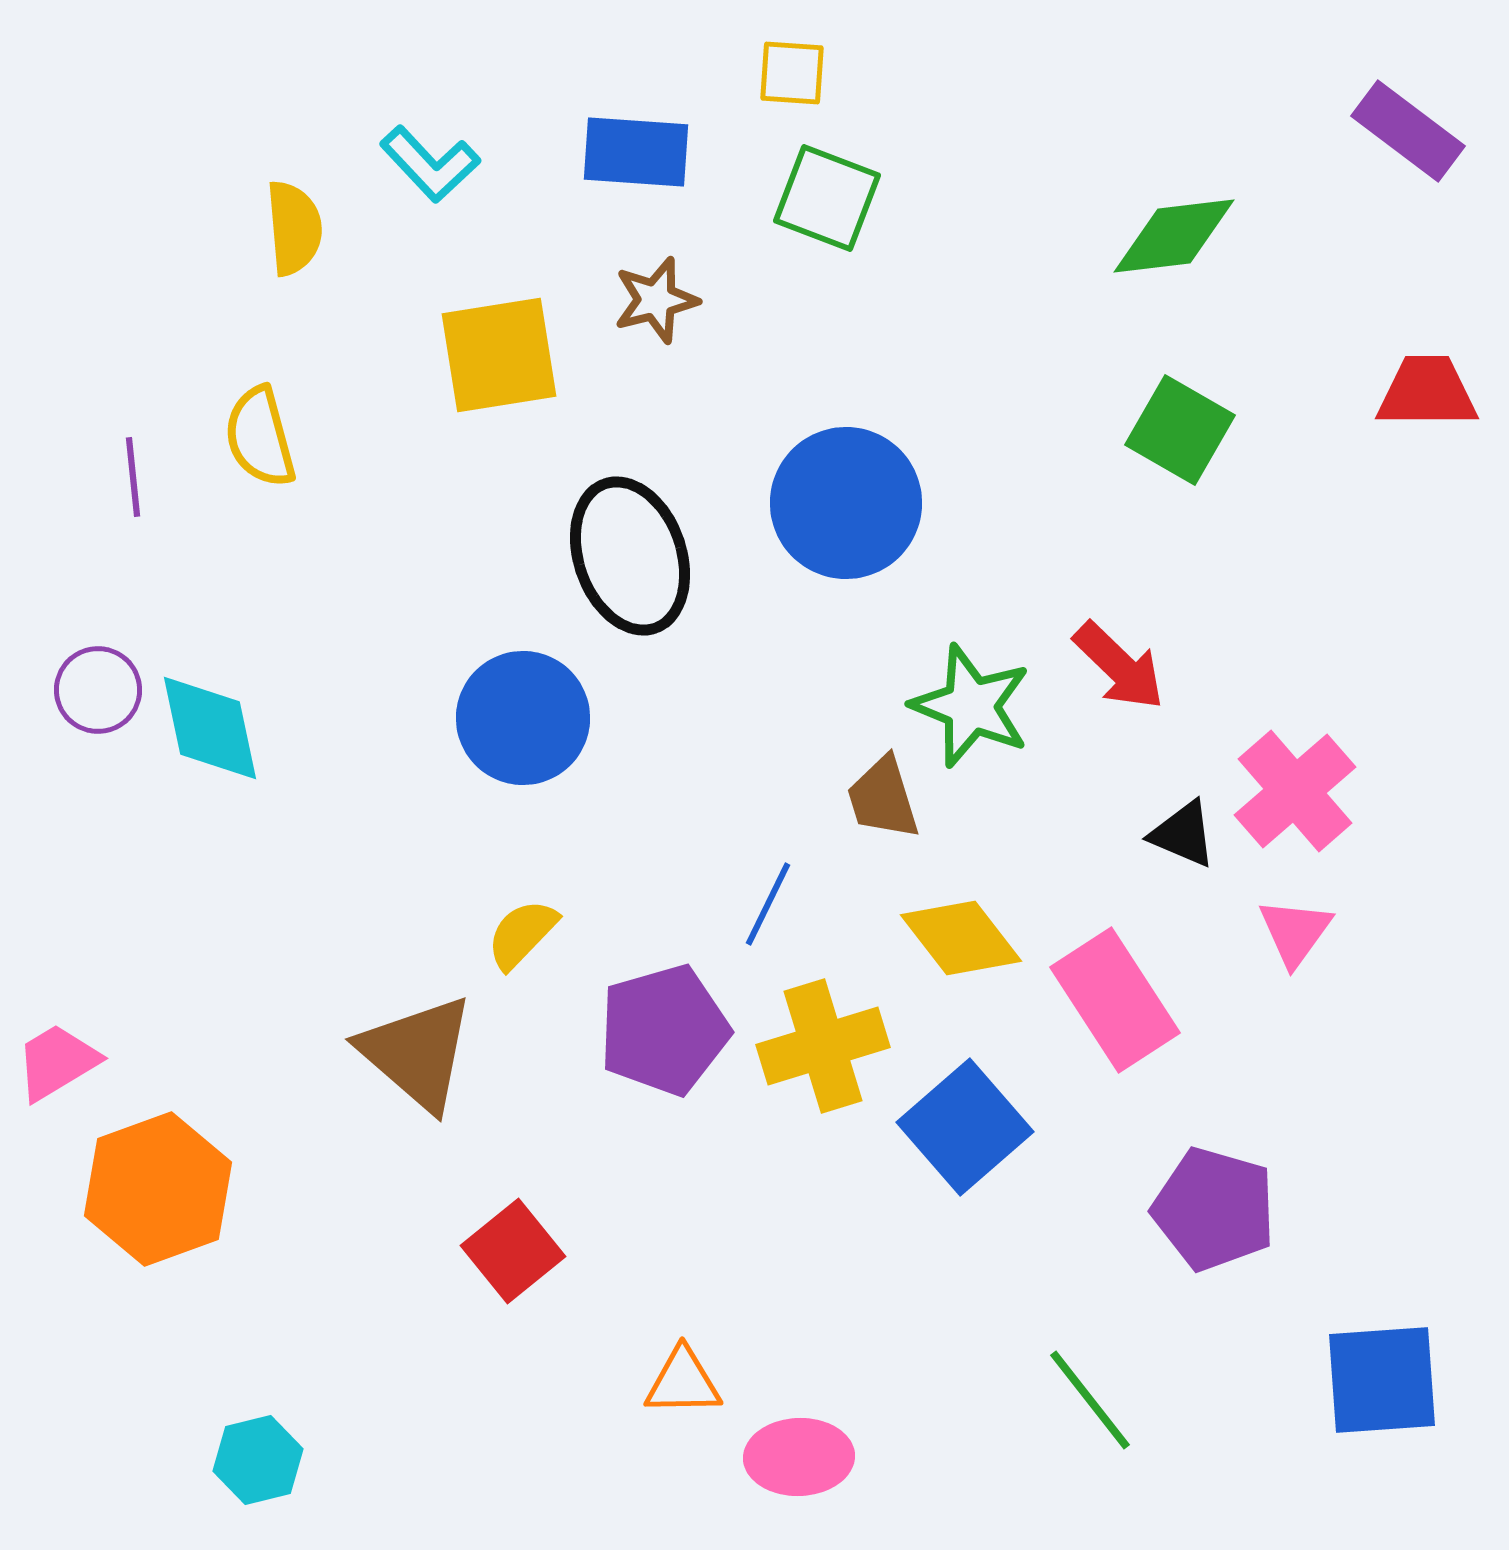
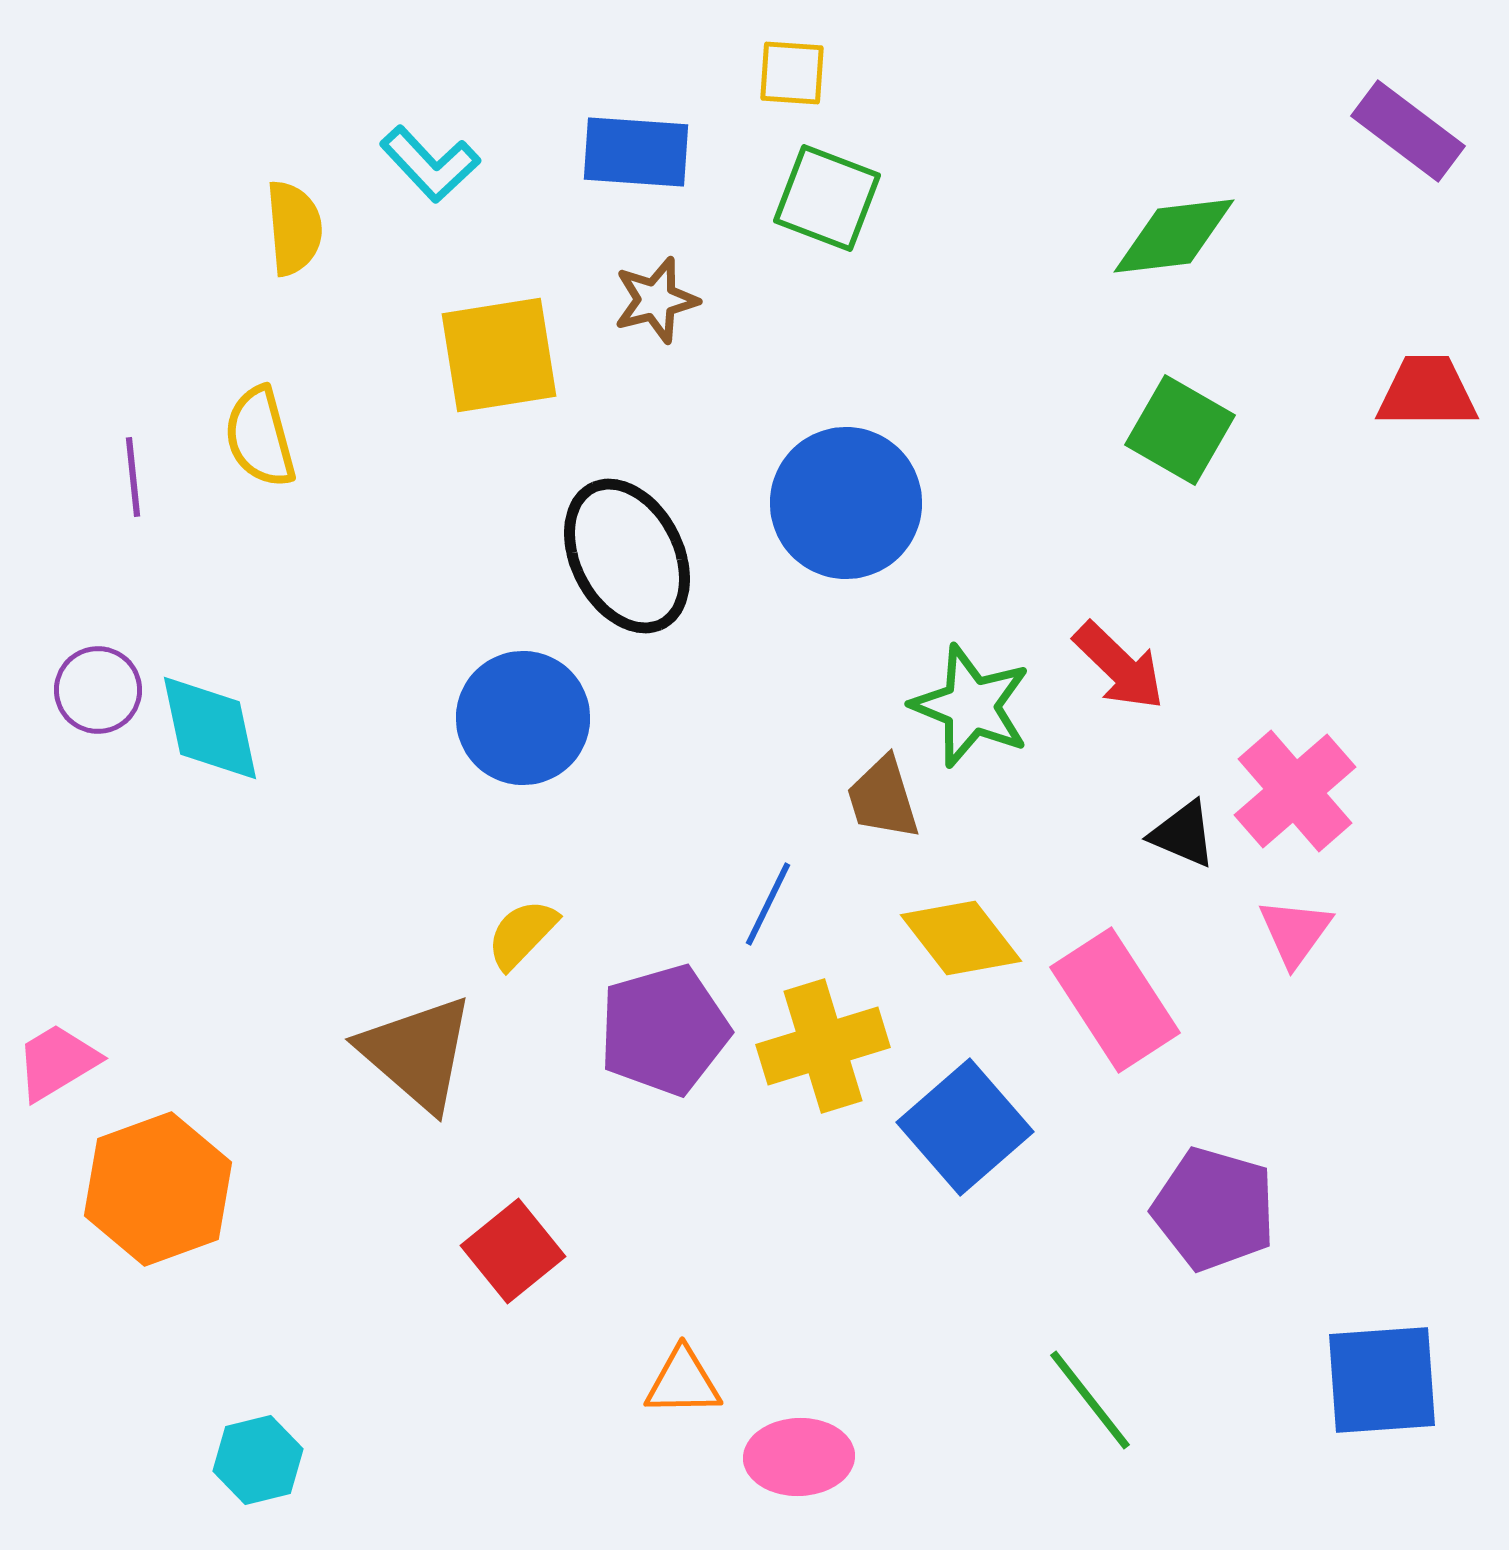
black ellipse at (630, 556): moved 3 px left; rotated 8 degrees counterclockwise
